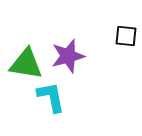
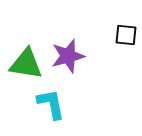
black square: moved 1 px up
cyan L-shape: moved 7 px down
